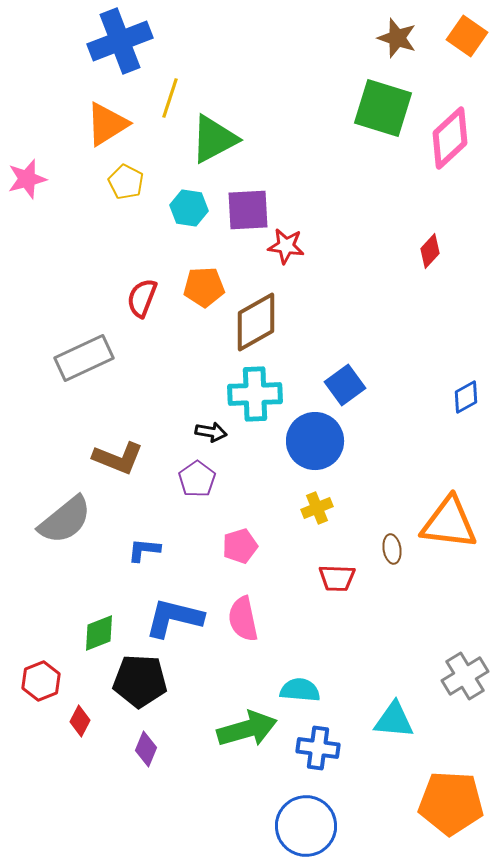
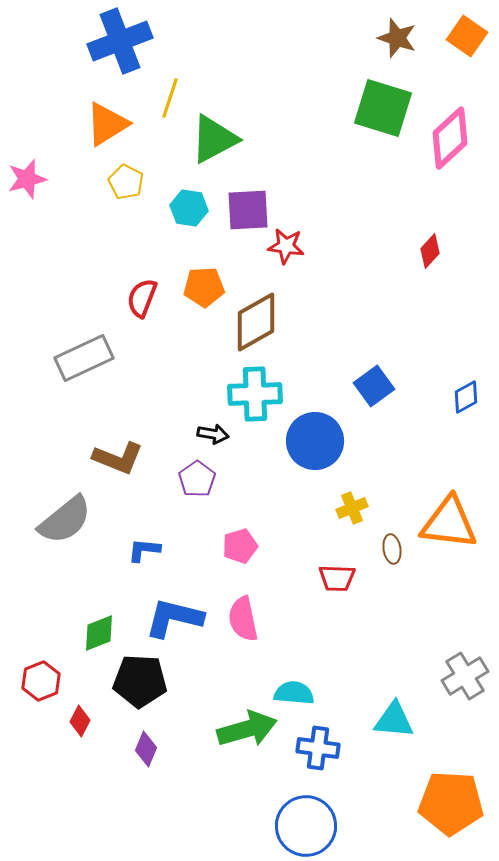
blue square at (345, 385): moved 29 px right, 1 px down
black arrow at (211, 432): moved 2 px right, 2 px down
yellow cross at (317, 508): moved 35 px right
cyan semicircle at (300, 690): moved 6 px left, 3 px down
